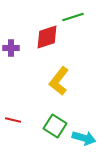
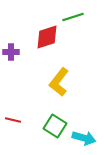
purple cross: moved 4 px down
yellow L-shape: moved 1 px down
